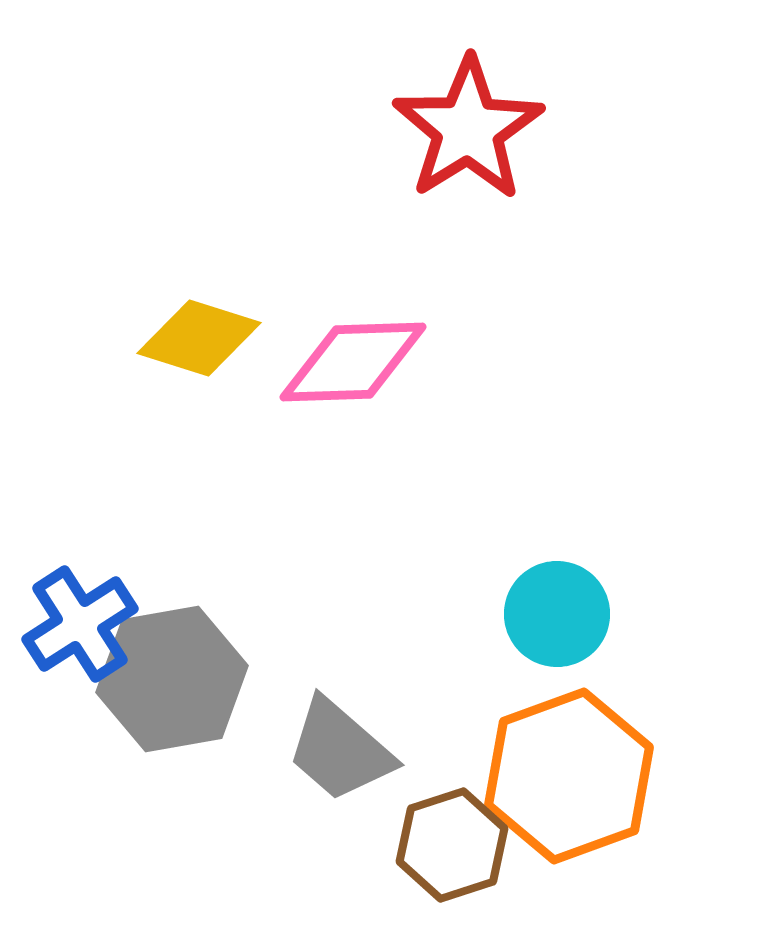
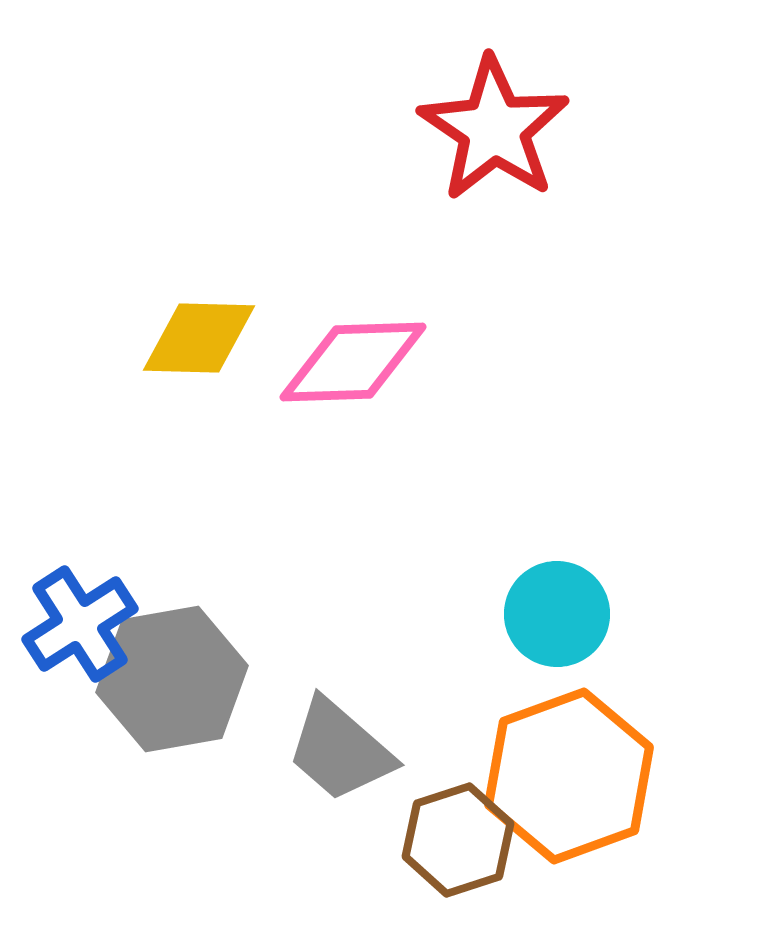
red star: moved 26 px right; rotated 6 degrees counterclockwise
yellow diamond: rotated 16 degrees counterclockwise
brown hexagon: moved 6 px right, 5 px up
